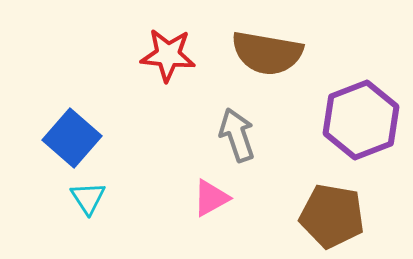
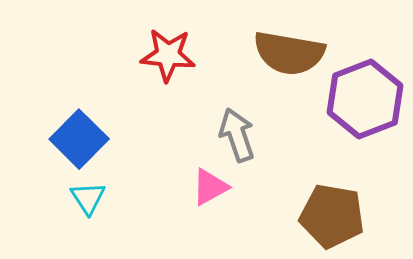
brown semicircle: moved 22 px right
purple hexagon: moved 4 px right, 21 px up
blue square: moved 7 px right, 1 px down; rotated 4 degrees clockwise
pink triangle: moved 1 px left, 11 px up
